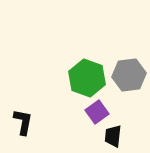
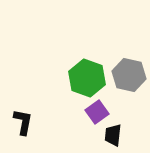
gray hexagon: rotated 20 degrees clockwise
black trapezoid: moved 1 px up
